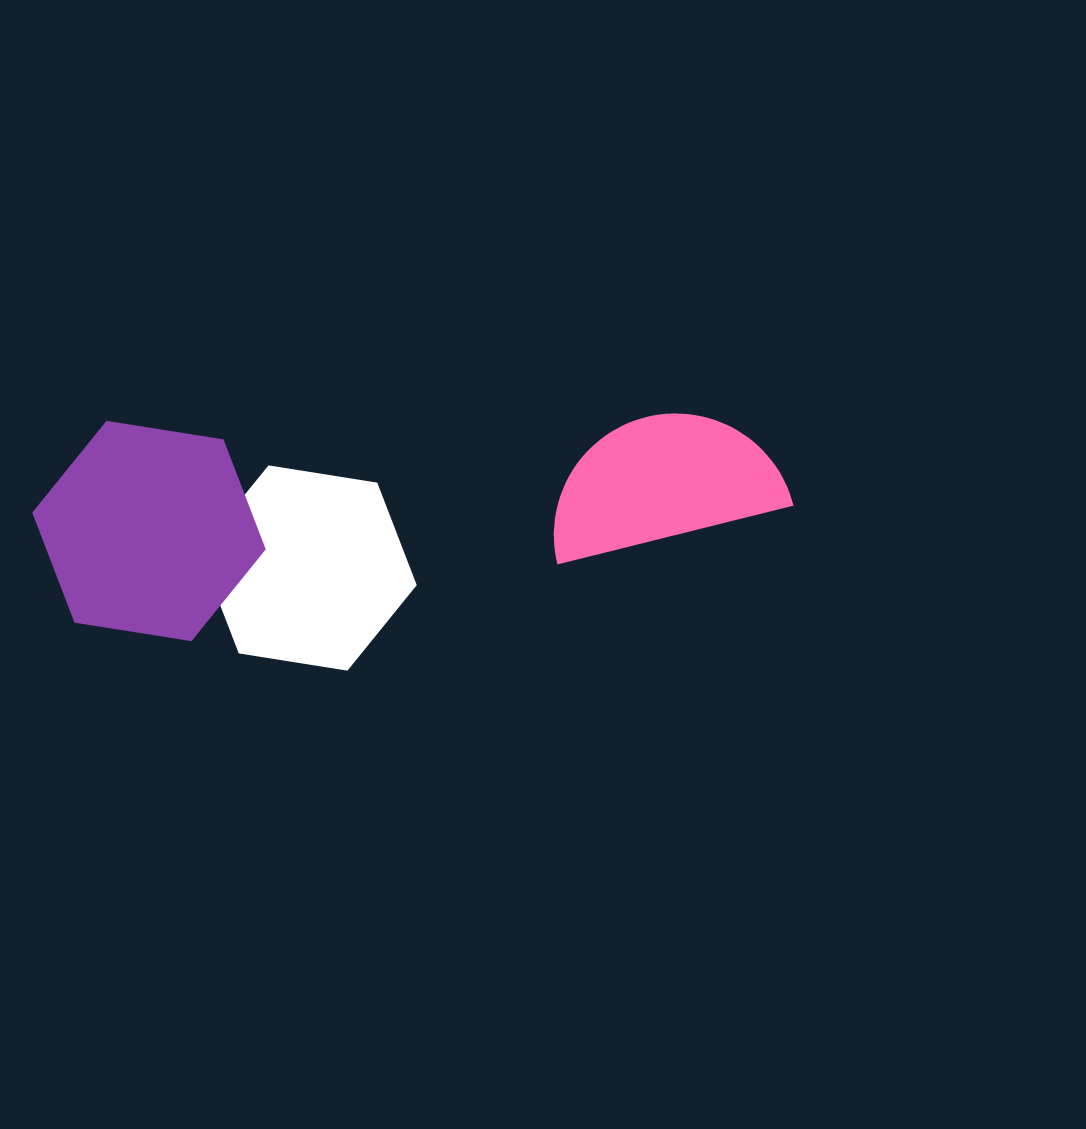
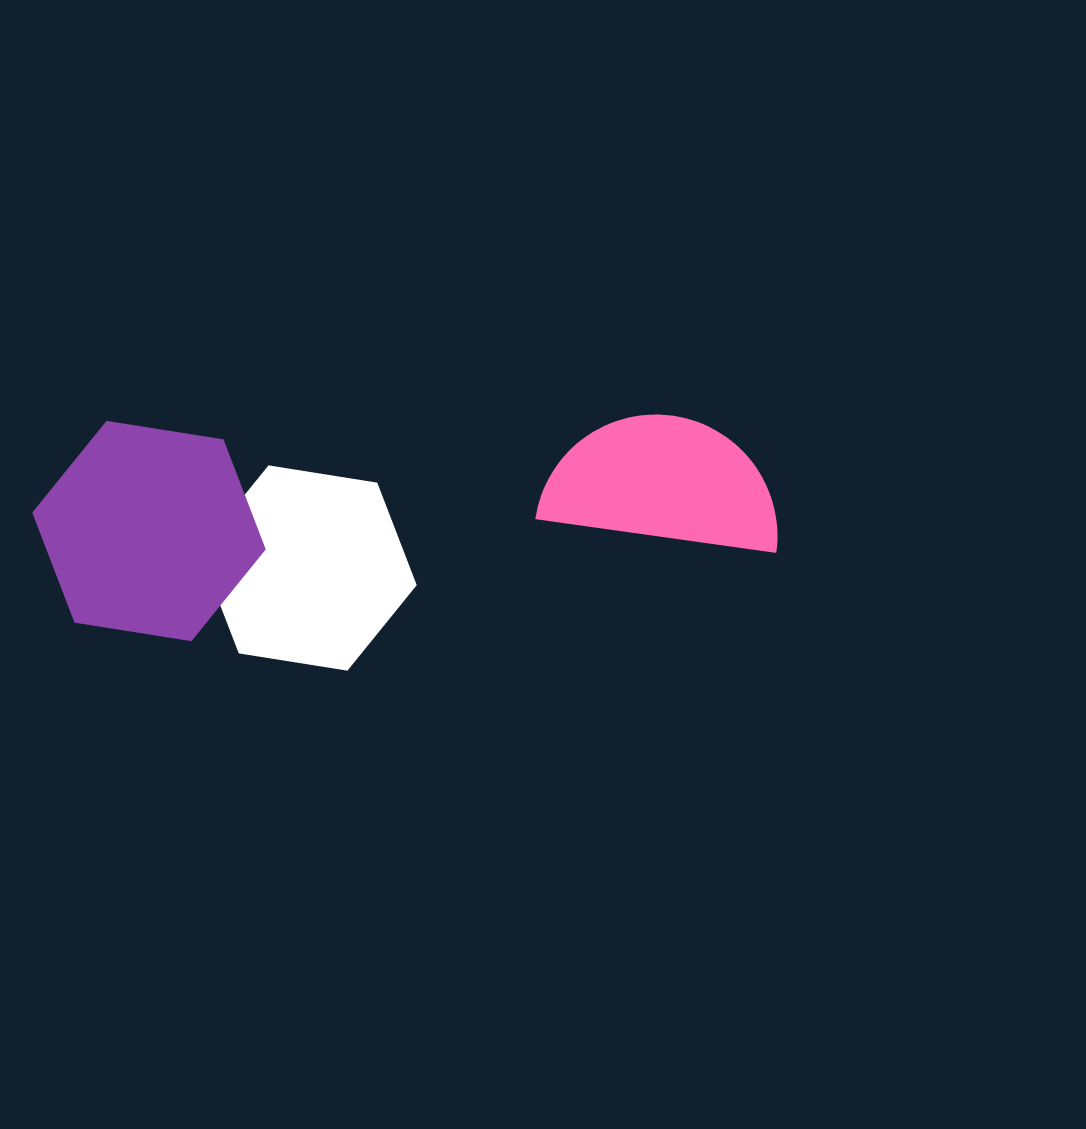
pink semicircle: rotated 22 degrees clockwise
